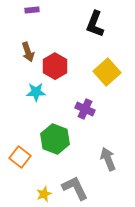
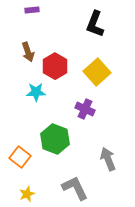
yellow square: moved 10 px left
yellow star: moved 17 px left
